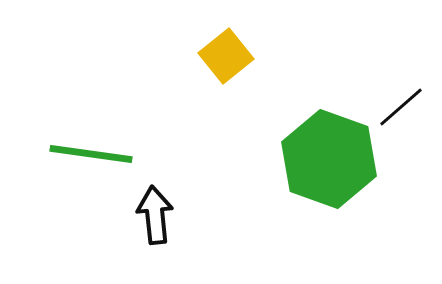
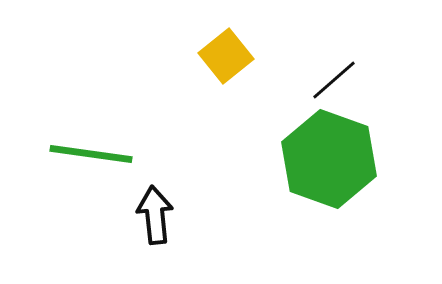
black line: moved 67 px left, 27 px up
